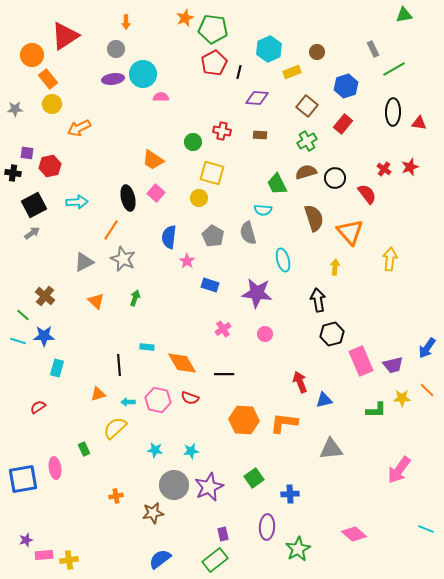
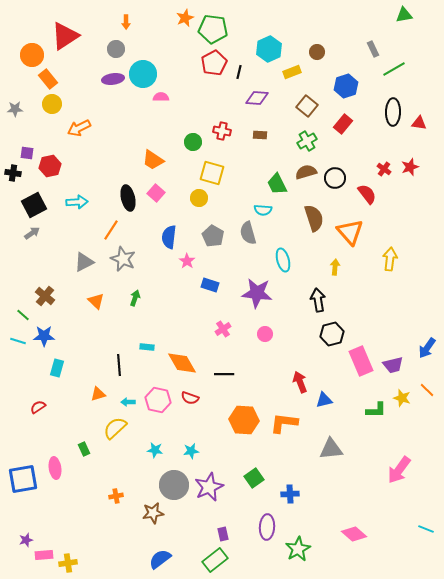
yellow star at (402, 398): rotated 18 degrees clockwise
yellow cross at (69, 560): moved 1 px left, 3 px down
